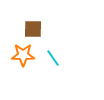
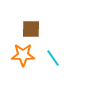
brown square: moved 2 px left
